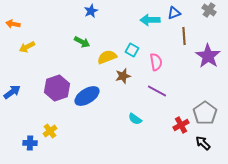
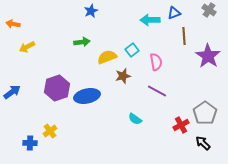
green arrow: rotated 35 degrees counterclockwise
cyan square: rotated 24 degrees clockwise
blue ellipse: rotated 20 degrees clockwise
